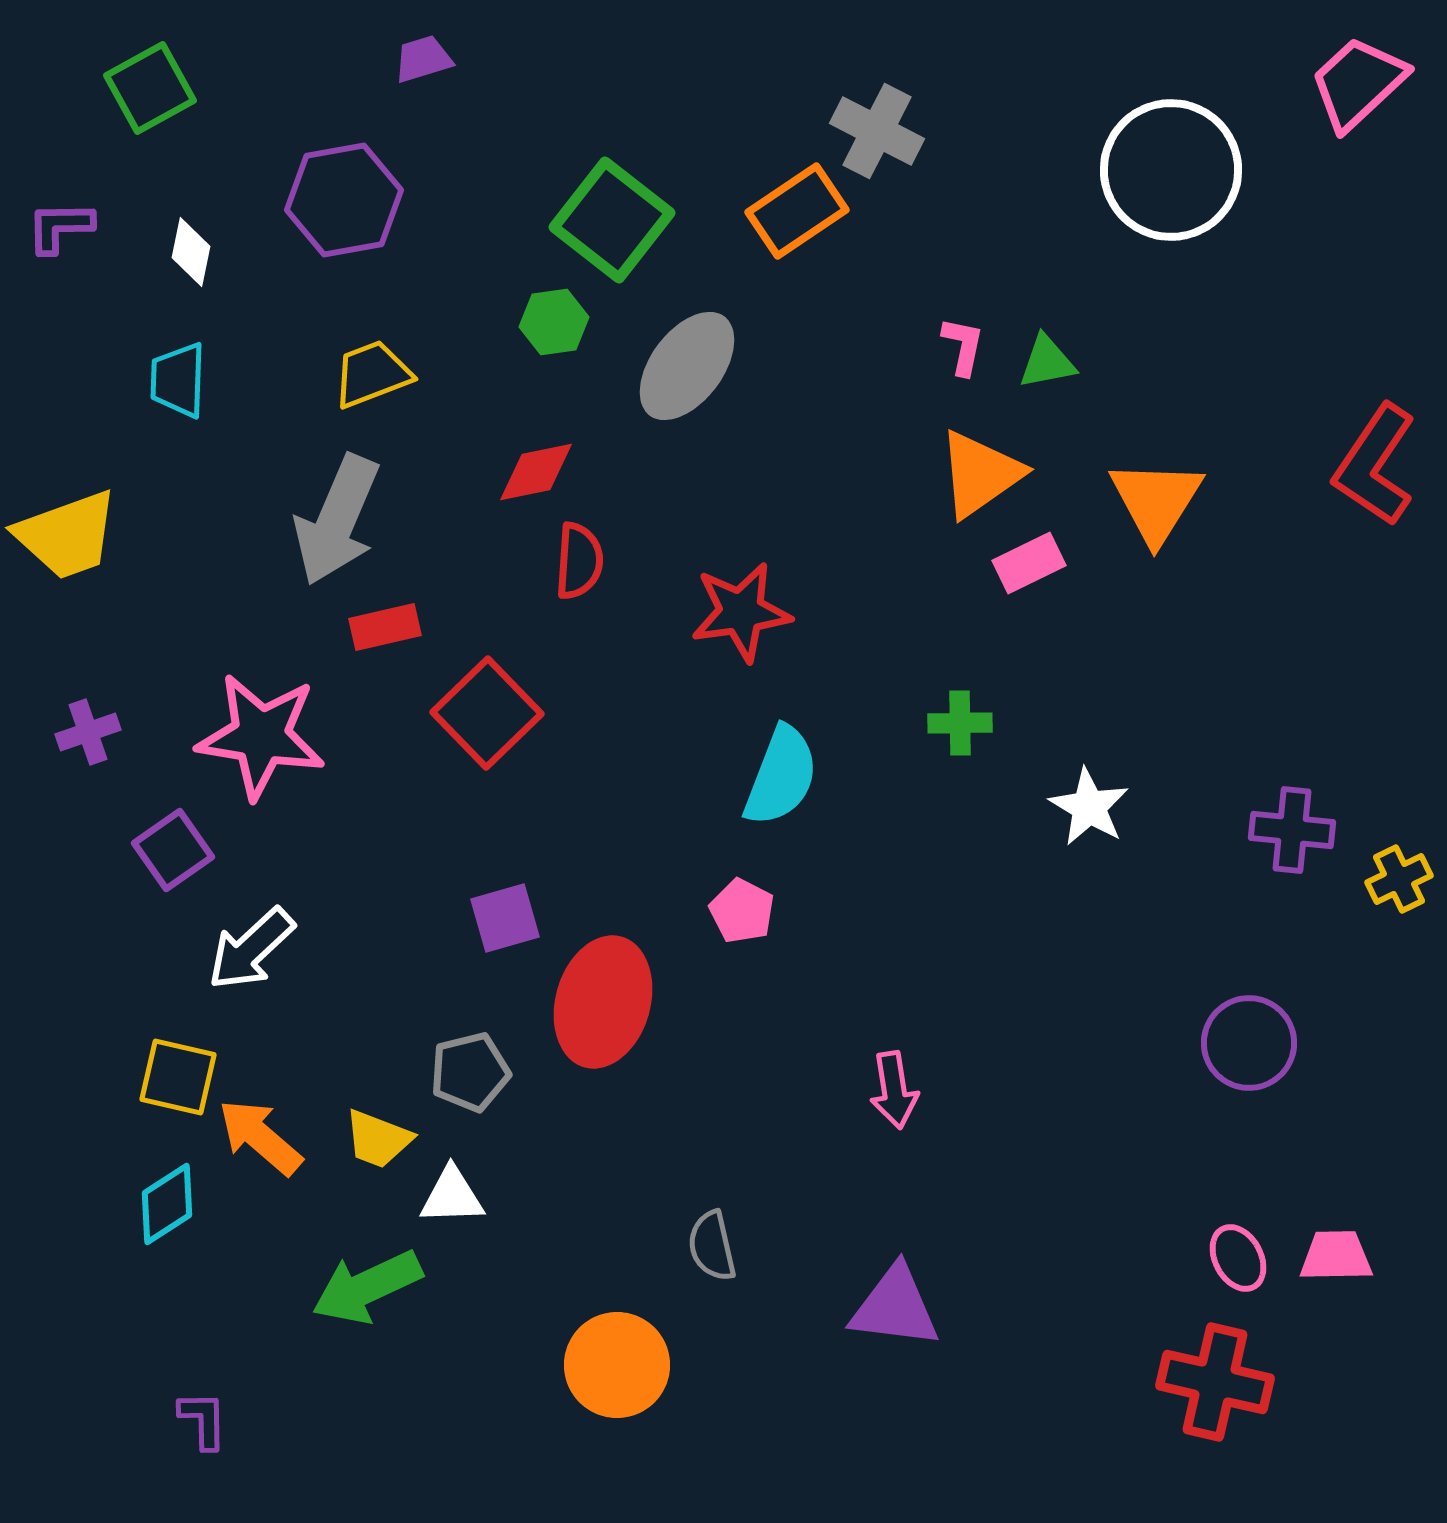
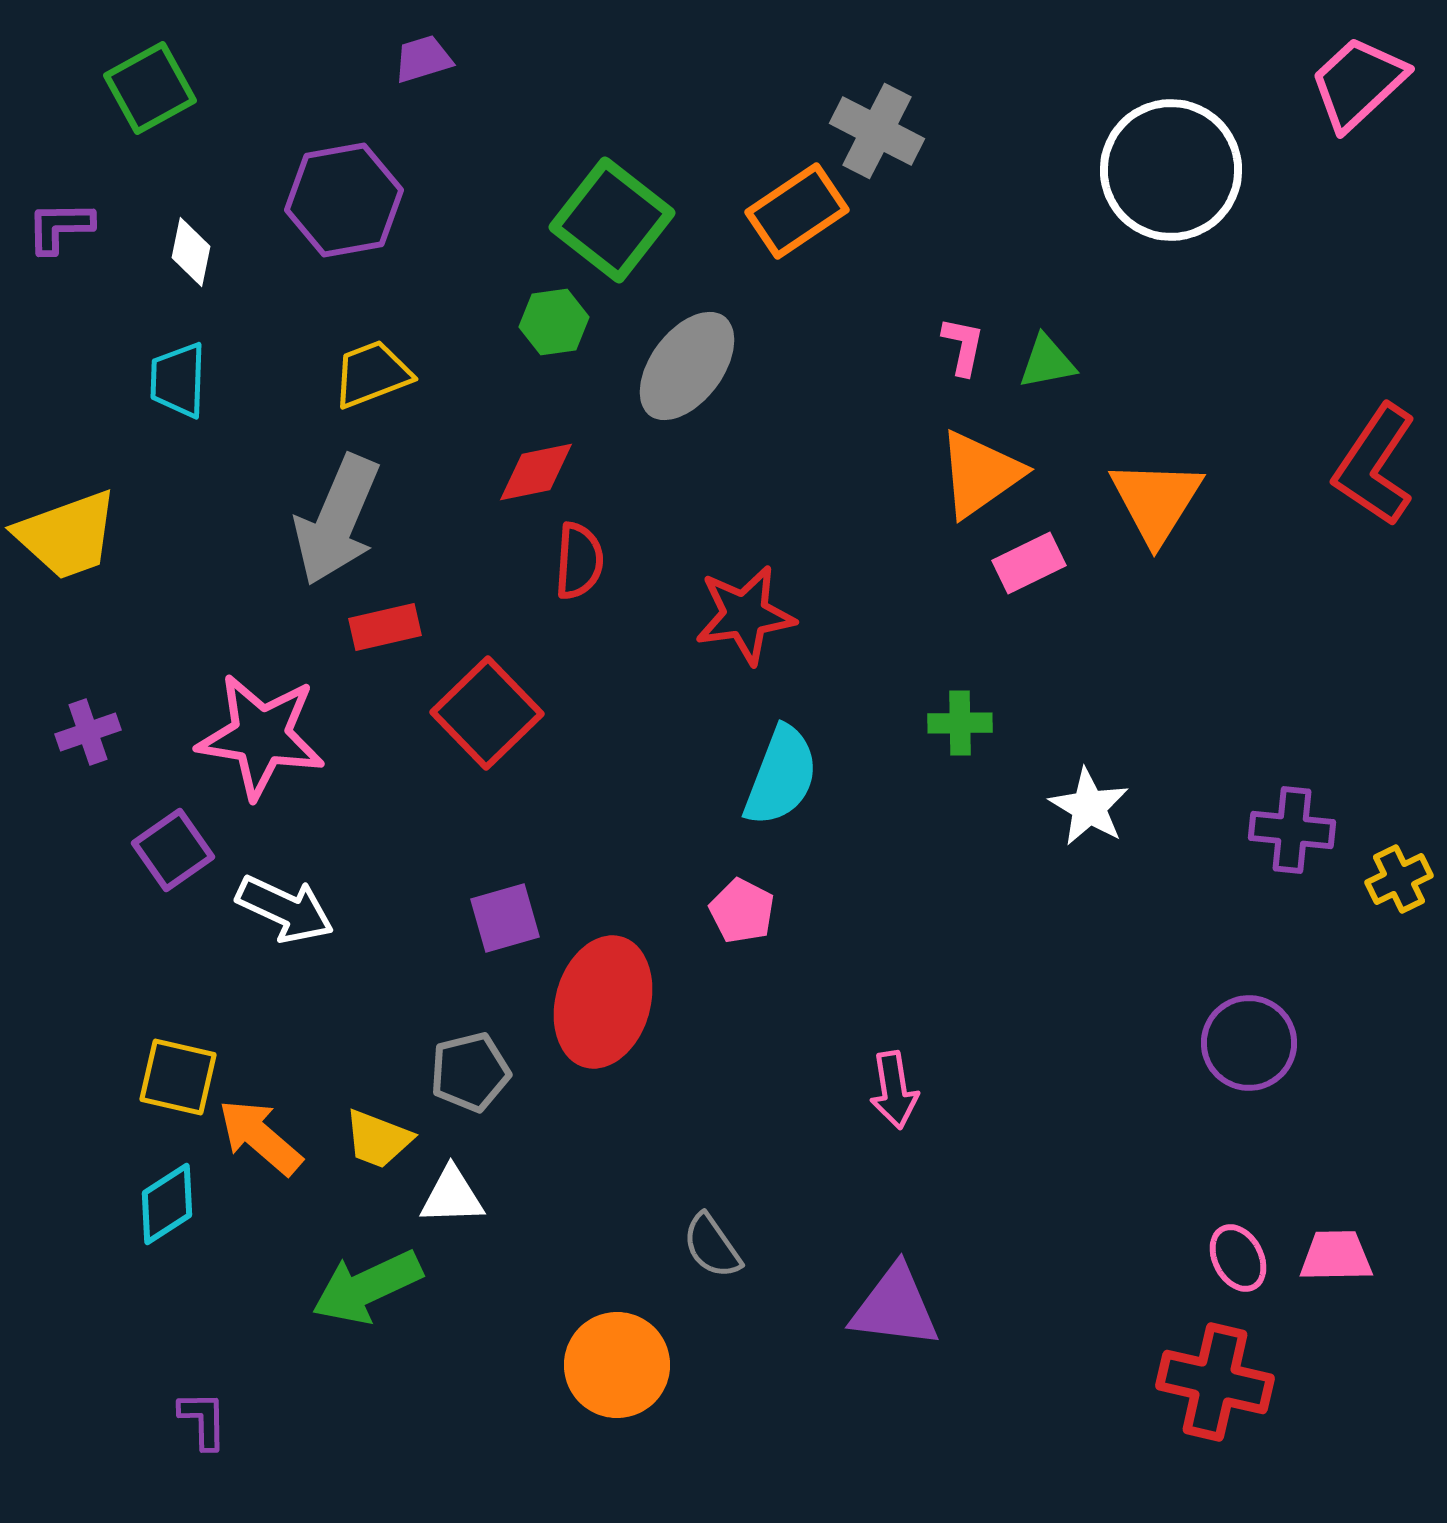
red star at (741, 612): moved 4 px right, 3 px down
white arrow at (251, 949): moved 34 px right, 40 px up; rotated 112 degrees counterclockwise
gray semicircle at (712, 1246): rotated 22 degrees counterclockwise
